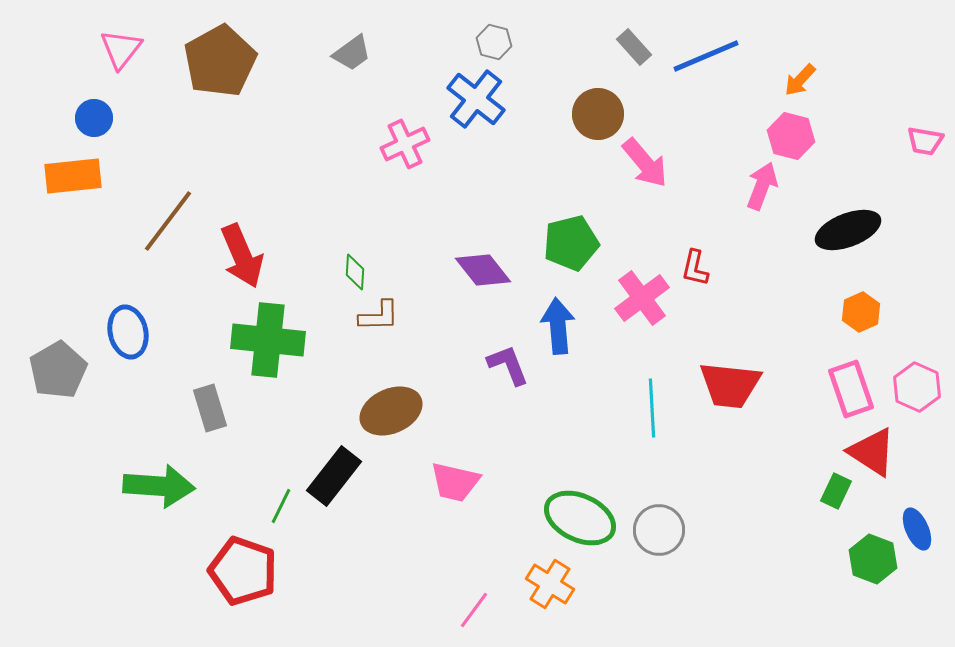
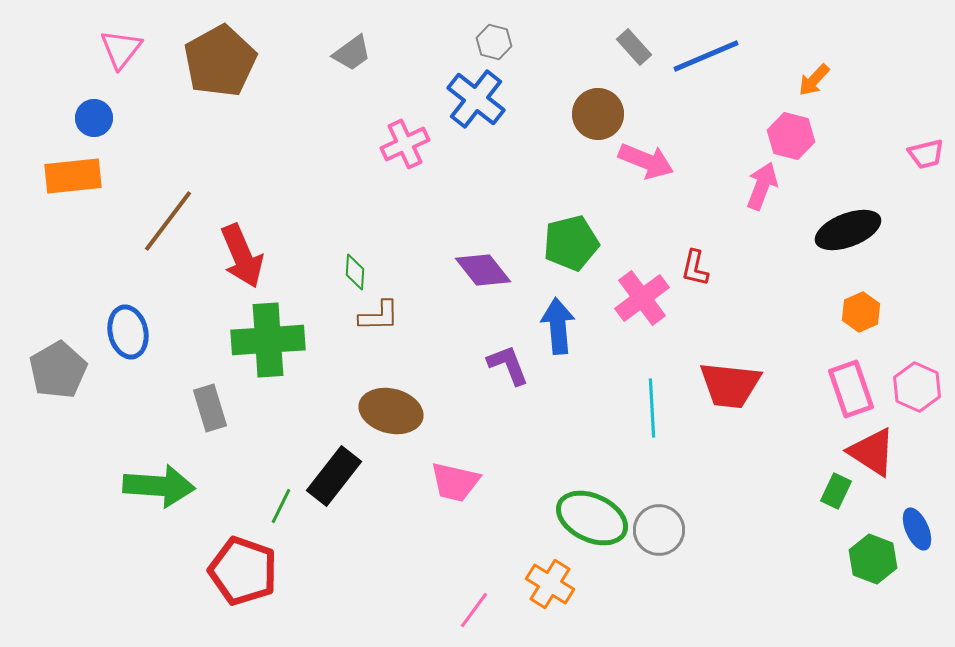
orange arrow at (800, 80): moved 14 px right
pink trapezoid at (925, 141): moved 1 px right, 13 px down; rotated 24 degrees counterclockwise
pink arrow at (645, 163): moved 1 px right, 2 px up; rotated 28 degrees counterclockwise
green cross at (268, 340): rotated 10 degrees counterclockwise
brown ellipse at (391, 411): rotated 38 degrees clockwise
green ellipse at (580, 518): moved 12 px right
